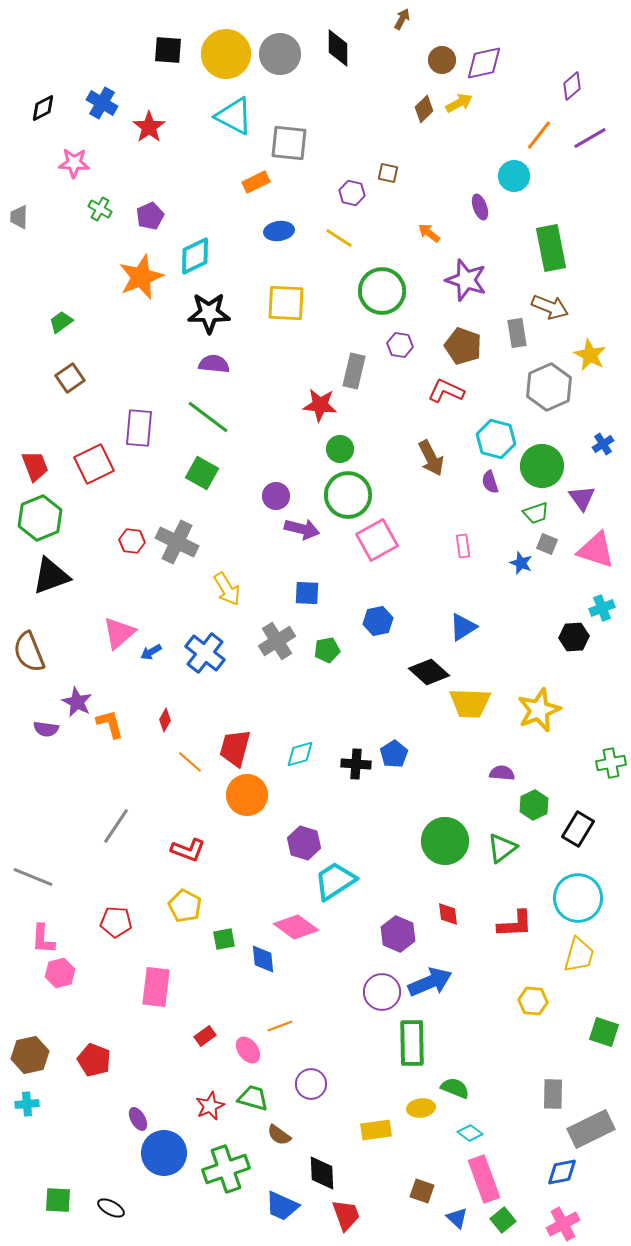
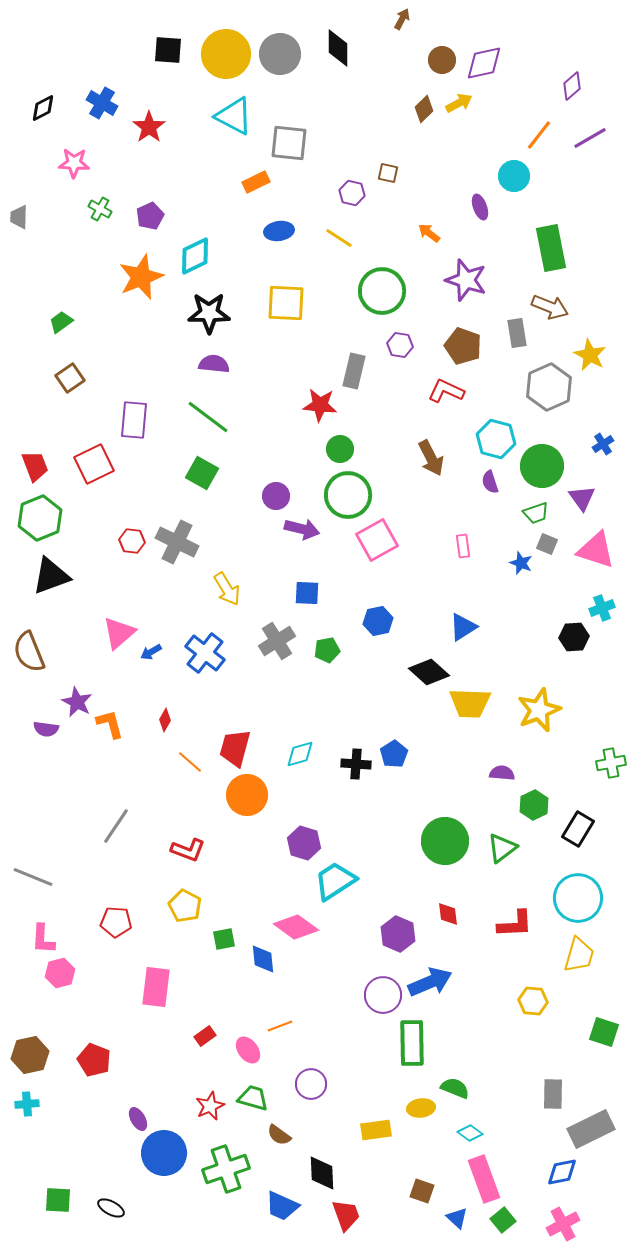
purple rectangle at (139, 428): moved 5 px left, 8 px up
purple circle at (382, 992): moved 1 px right, 3 px down
